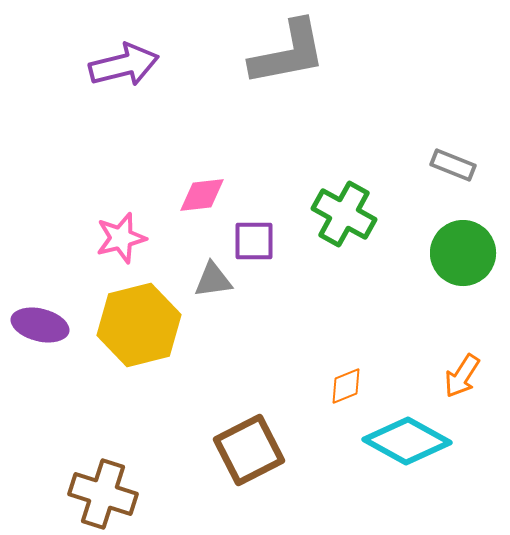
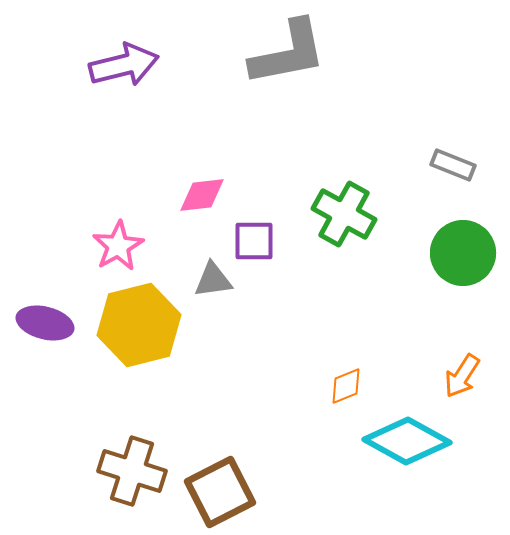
pink star: moved 3 px left, 8 px down; rotated 15 degrees counterclockwise
purple ellipse: moved 5 px right, 2 px up
brown square: moved 29 px left, 42 px down
brown cross: moved 29 px right, 23 px up
